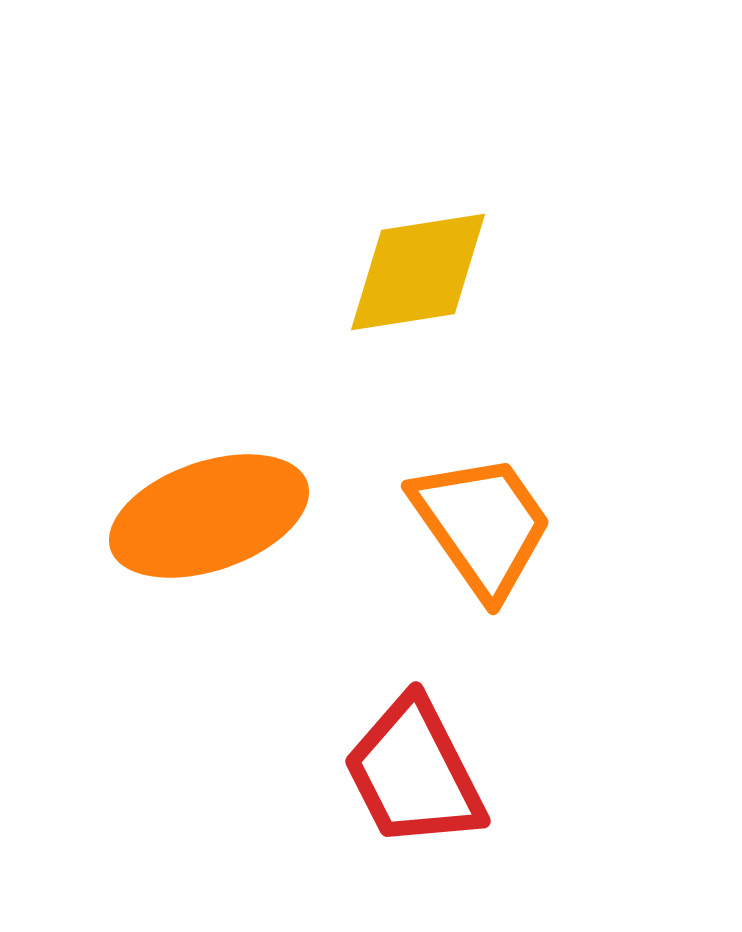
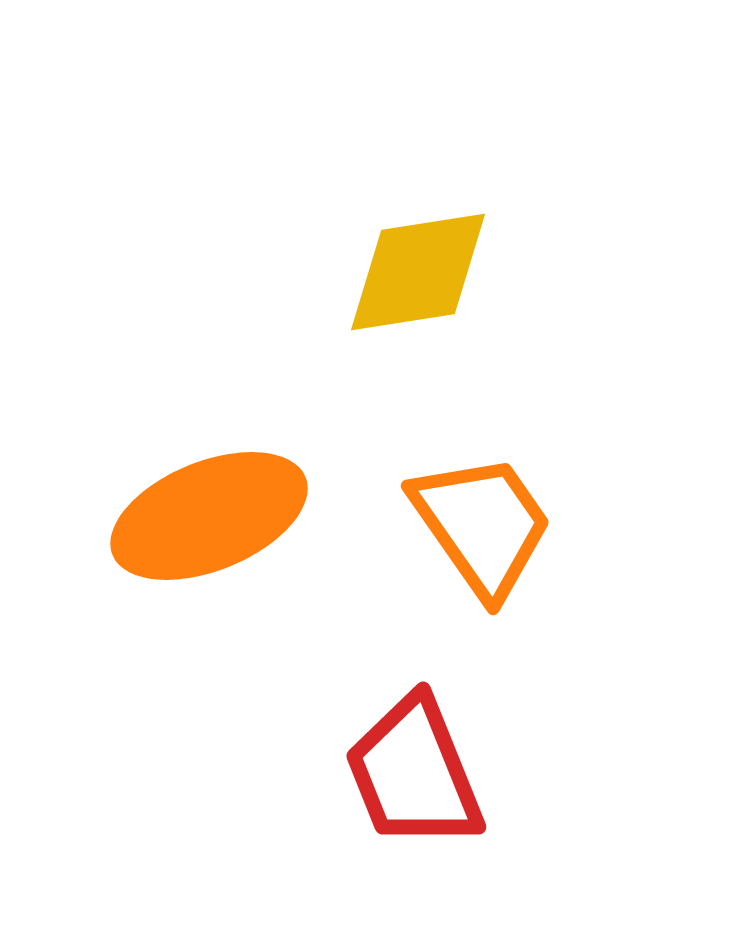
orange ellipse: rotated 3 degrees counterclockwise
red trapezoid: rotated 5 degrees clockwise
